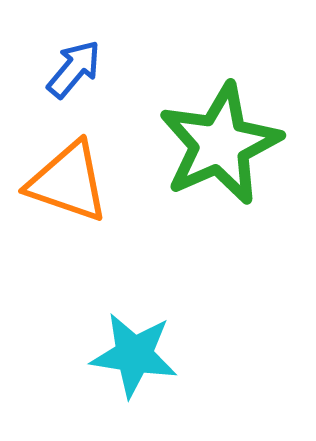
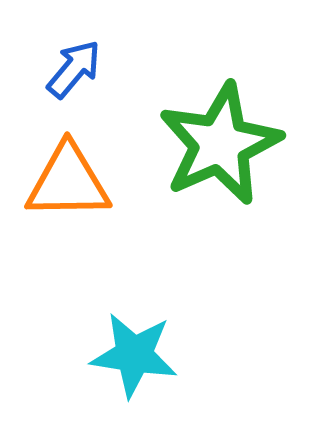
orange triangle: rotated 20 degrees counterclockwise
